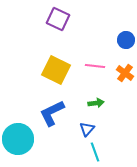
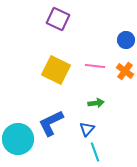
orange cross: moved 2 px up
blue L-shape: moved 1 px left, 10 px down
